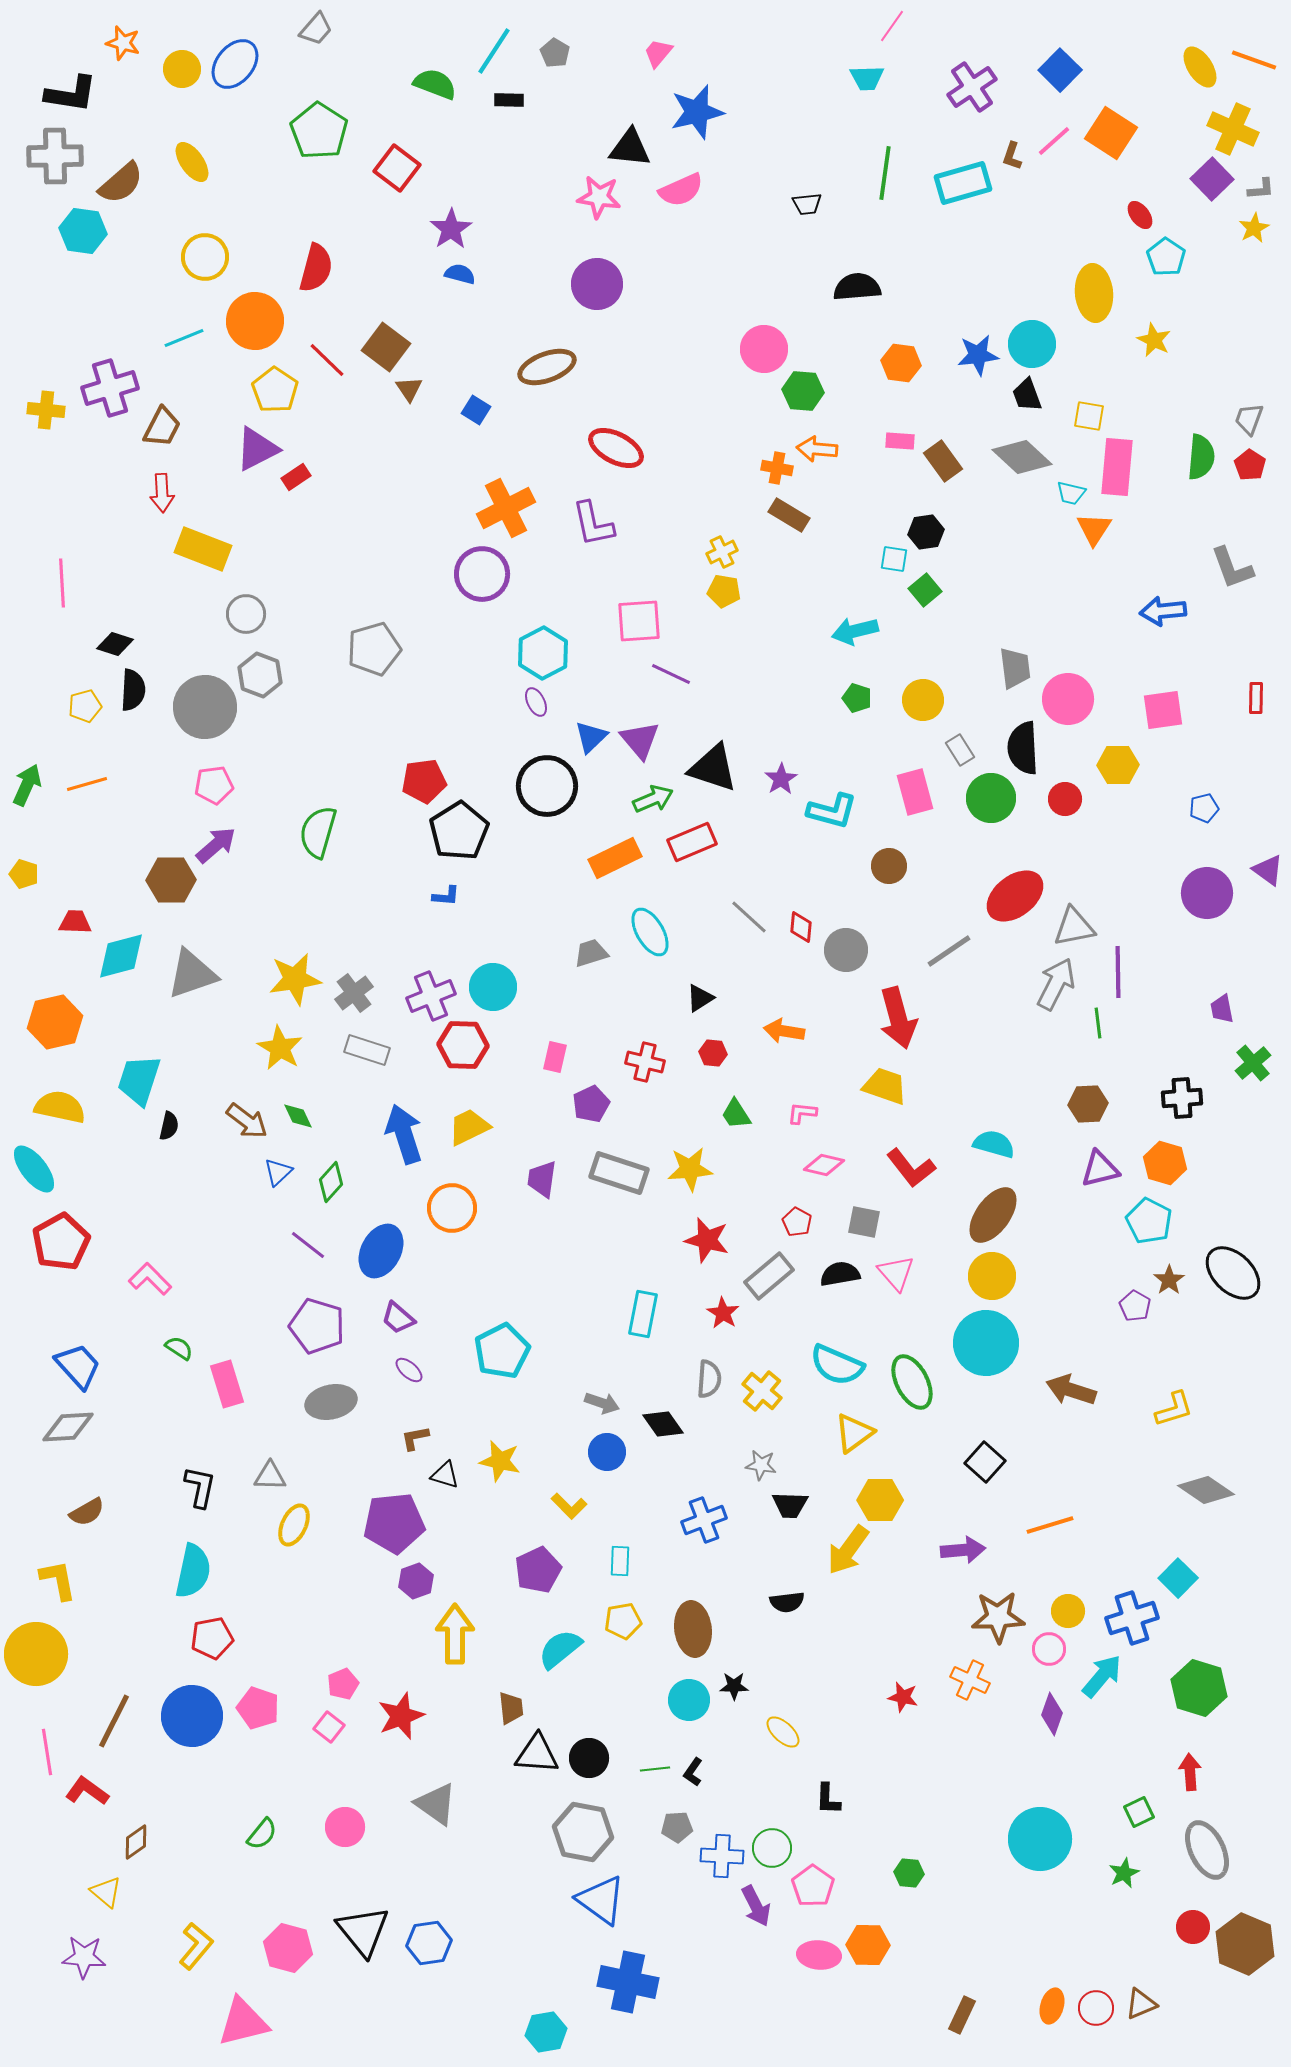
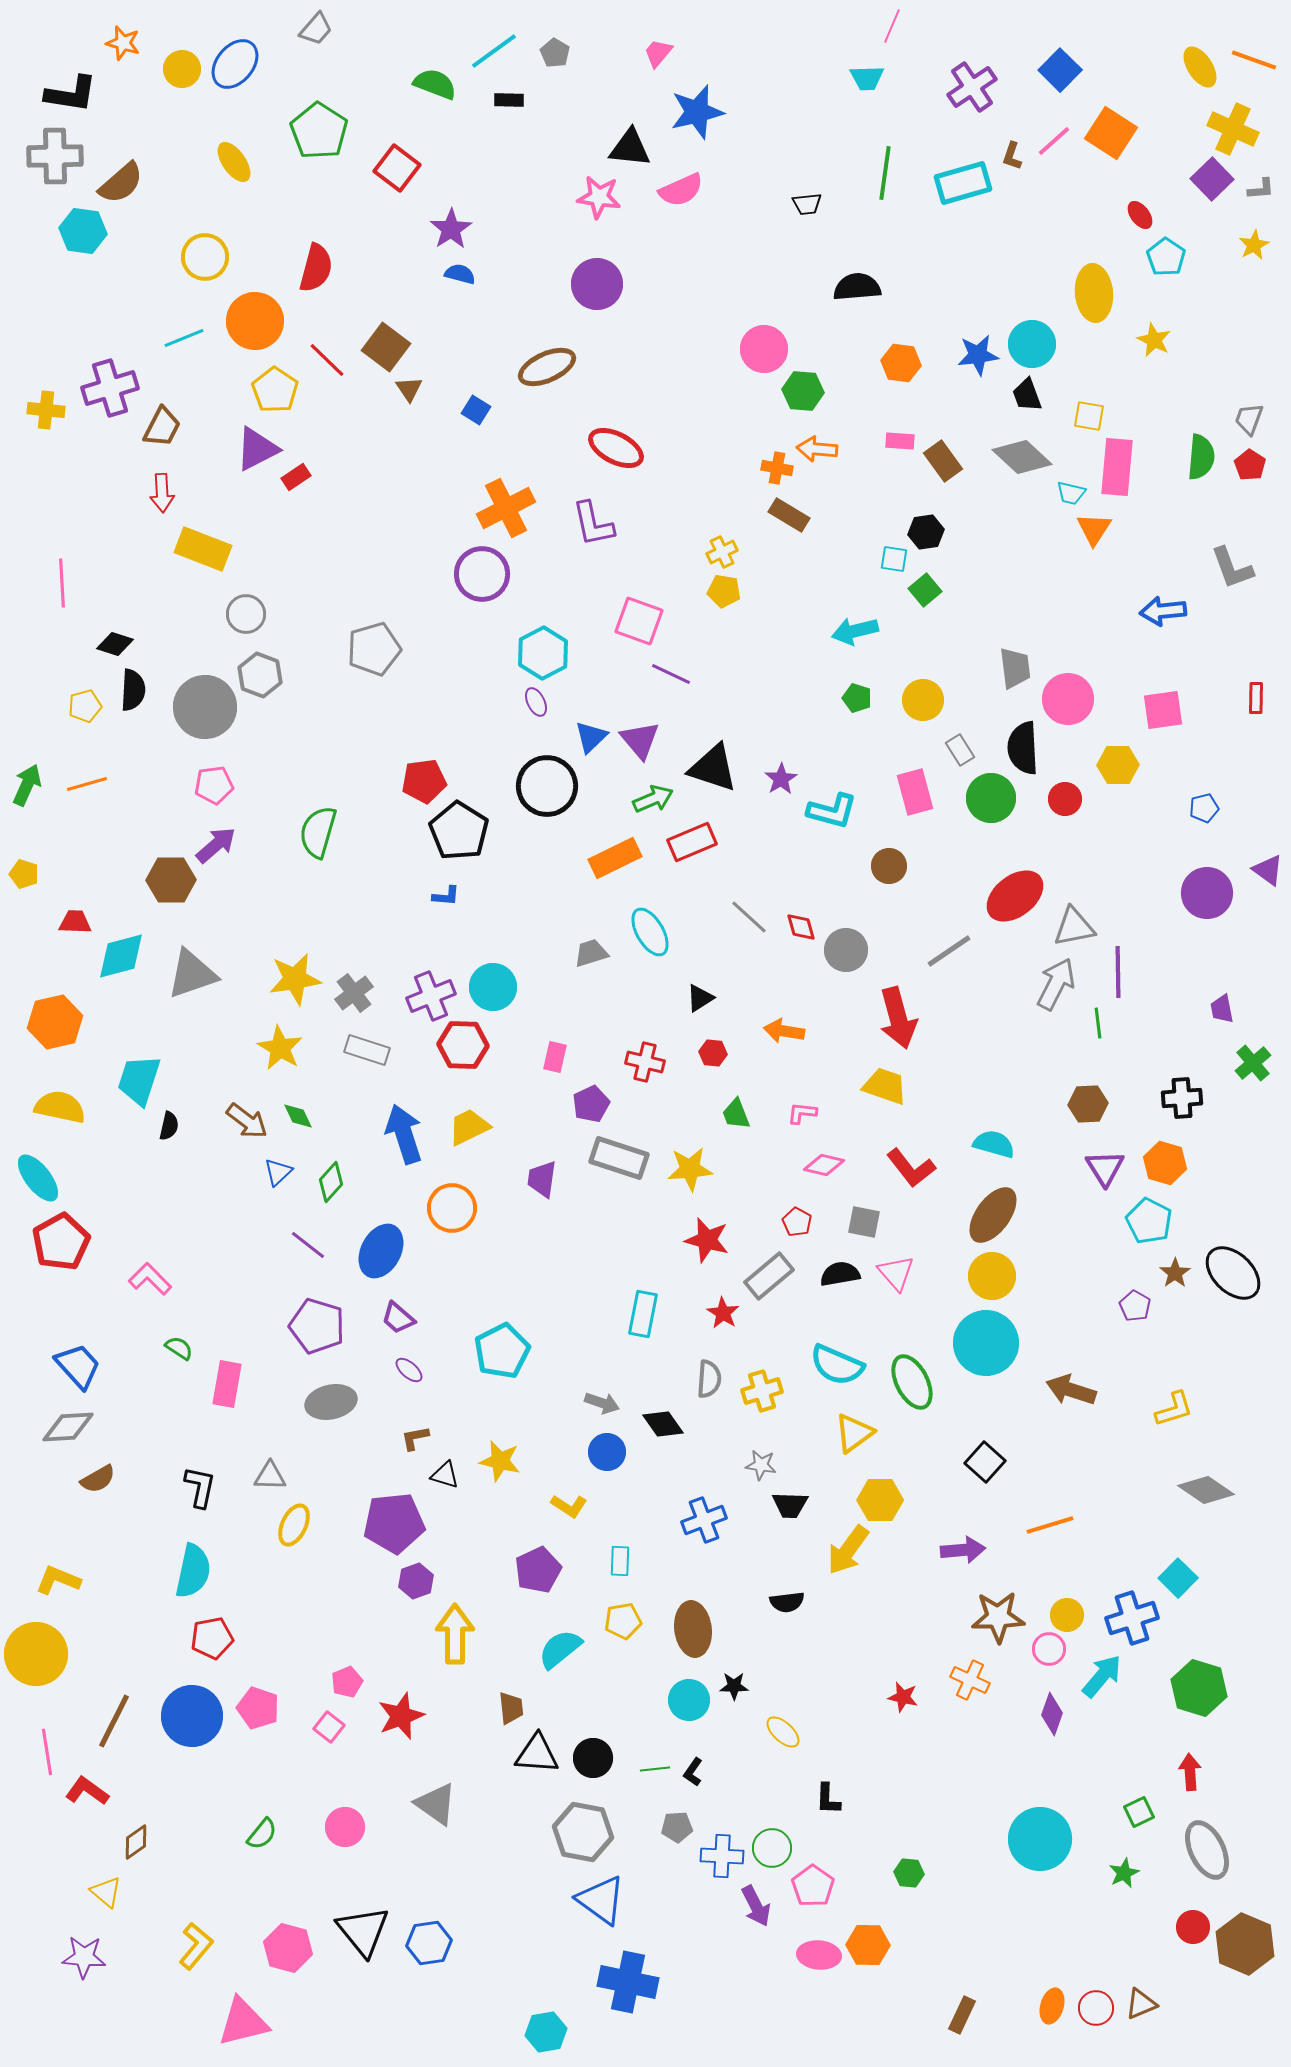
pink line at (892, 26): rotated 12 degrees counterclockwise
cyan line at (494, 51): rotated 21 degrees clockwise
yellow ellipse at (192, 162): moved 42 px right
yellow star at (1254, 228): moved 17 px down
brown ellipse at (547, 367): rotated 4 degrees counterclockwise
pink square at (639, 621): rotated 24 degrees clockwise
black pentagon at (459, 831): rotated 8 degrees counterclockwise
red diamond at (801, 927): rotated 20 degrees counterclockwise
green trapezoid at (736, 1114): rotated 12 degrees clockwise
cyan ellipse at (34, 1169): moved 4 px right, 9 px down
purple triangle at (1100, 1169): moved 5 px right, 1 px up; rotated 48 degrees counterclockwise
gray rectangle at (619, 1173): moved 15 px up
brown star at (1169, 1280): moved 6 px right, 7 px up
pink rectangle at (227, 1384): rotated 27 degrees clockwise
yellow cross at (762, 1391): rotated 33 degrees clockwise
yellow L-shape at (569, 1506): rotated 12 degrees counterclockwise
brown semicircle at (87, 1512): moved 11 px right, 33 px up
yellow L-shape at (58, 1580): rotated 57 degrees counterclockwise
yellow circle at (1068, 1611): moved 1 px left, 4 px down
pink pentagon at (343, 1684): moved 4 px right, 2 px up
black circle at (589, 1758): moved 4 px right
